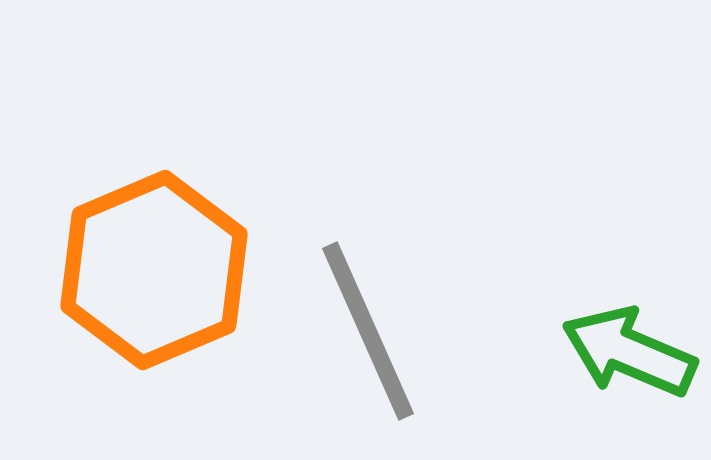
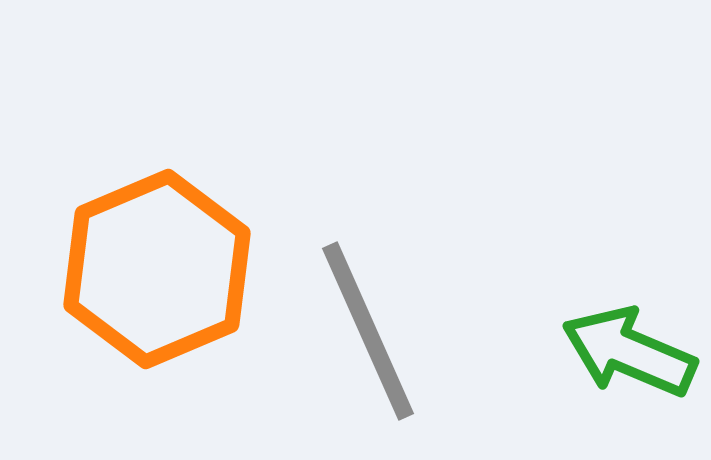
orange hexagon: moved 3 px right, 1 px up
